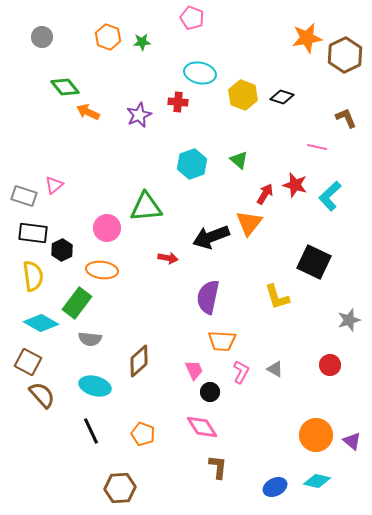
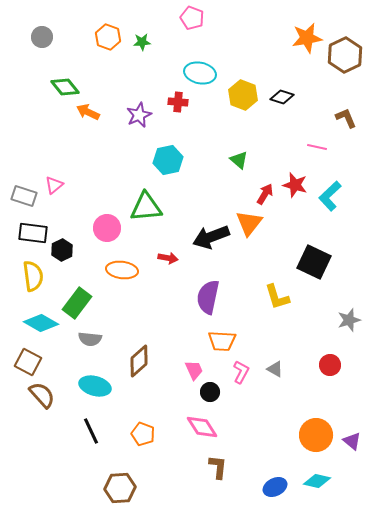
cyan hexagon at (192, 164): moved 24 px left, 4 px up; rotated 8 degrees clockwise
orange ellipse at (102, 270): moved 20 px right
